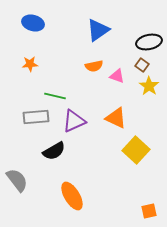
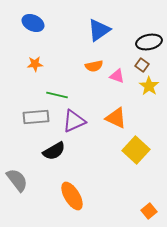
blue ellipse: rotated 10 degrees clockwise
blue triangle: moved 1 px right
orange star: moved 5 px right
green line: moved 2 px right, 1 px up
orange square: rotated 28 degrees counterclockwise
